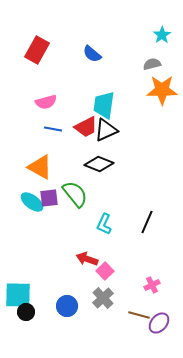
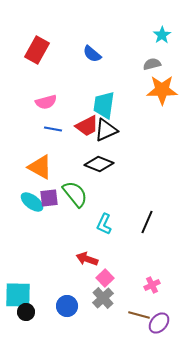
red trapezoid: moved 1 px right, 1 px up
pink square: moved 7 px down
